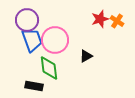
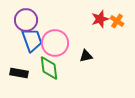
purple circle: moved 1 px left
pink circle: moved 3 px down
black triangle: rotated 16 degrees clockwise
black rectangle: moved 15 px left, 13 px up
